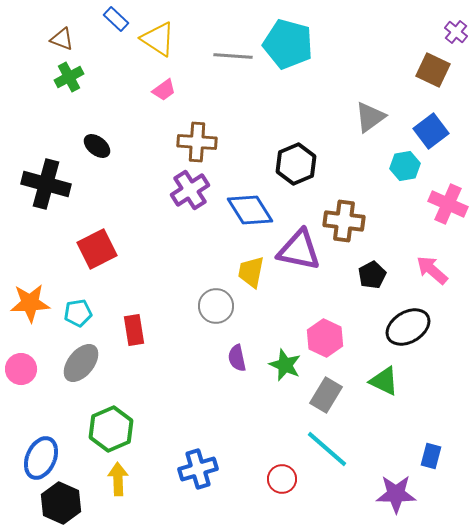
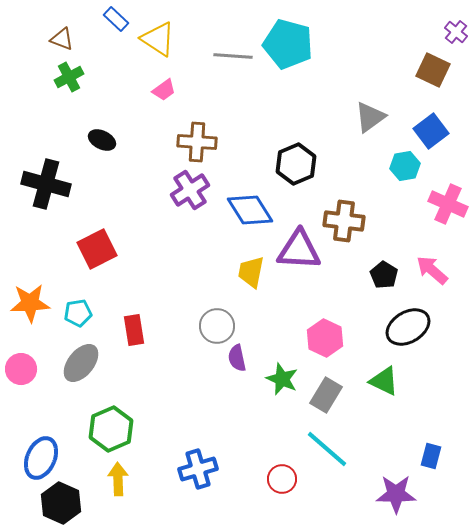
black ellipse at (97, 146): moved 5 px right, 6 px up; rotated 12 degrees counterclockwise
purple triangle at (299, 250): rotated 9 degrees counterclockwise
black pentagon at (372, 275): moved 12 px right; rotated 12 degrees counterclockwise
gray circle at (216, 306): moved 1 px right, 20 px down
green star at (285, 365): moved 3 px left, 14 px down
